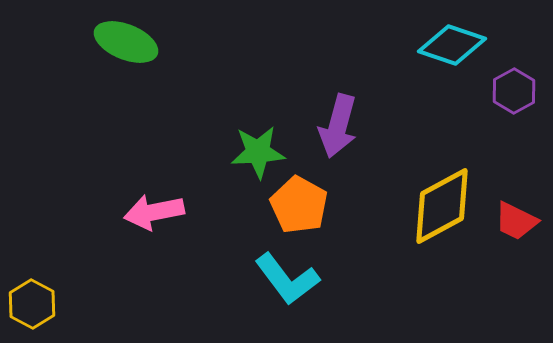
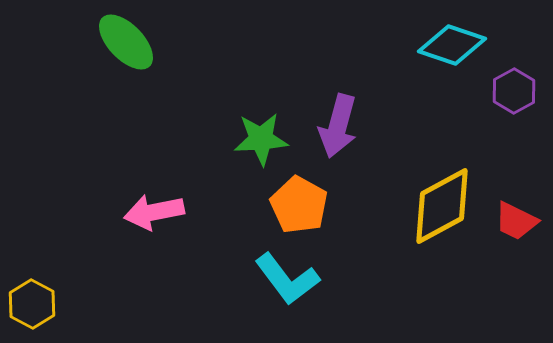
green ellipse: rotated 24 degrees clockwise
green star: moved 3 px right, 13 px up
